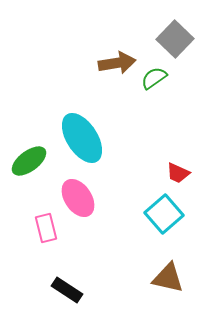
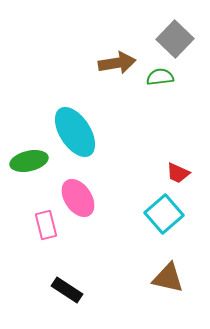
green semicircle: moved 6 px right, 1 px up; rotated 28 degrees clockwise
cyan ellipse: moved 7 px left, 6 px up
green ellipse: rotated 24 degrees clockwise
pink rectangle: moved 3 px up
